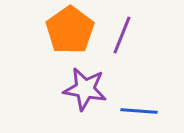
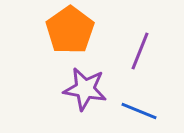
purple line: moved 18 px right, 16 px down
blue line: rotated 18 degrees clockwise
